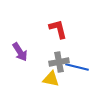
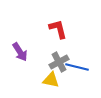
gray cross: rotated 18 degrees counterclockwise
yellow triangle: moved 1 px down
